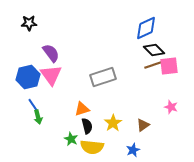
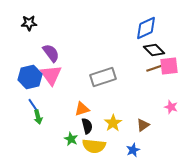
brown line: moved 2 px right, 3 px down
blue hexagon: moved 2 px right
yellow semicircle: moved 2 px right, 1 px up
